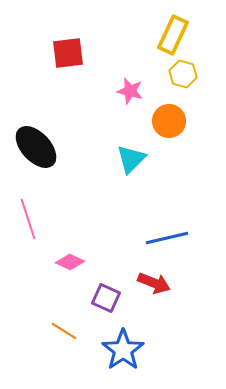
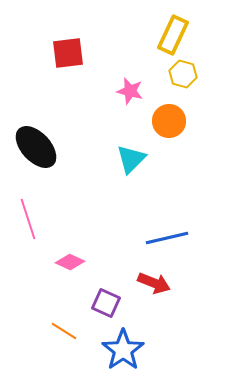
purple square: moved 5 px down
